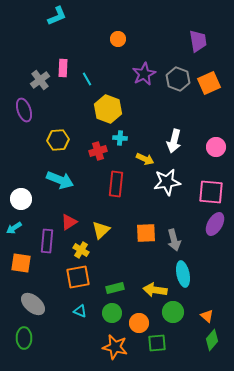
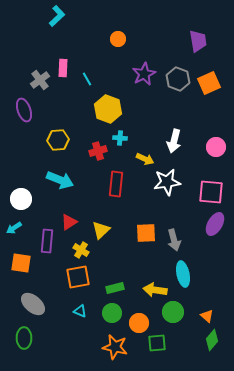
cyan L-shape at (57, 16): rotated 20 degrees counterclockwise
